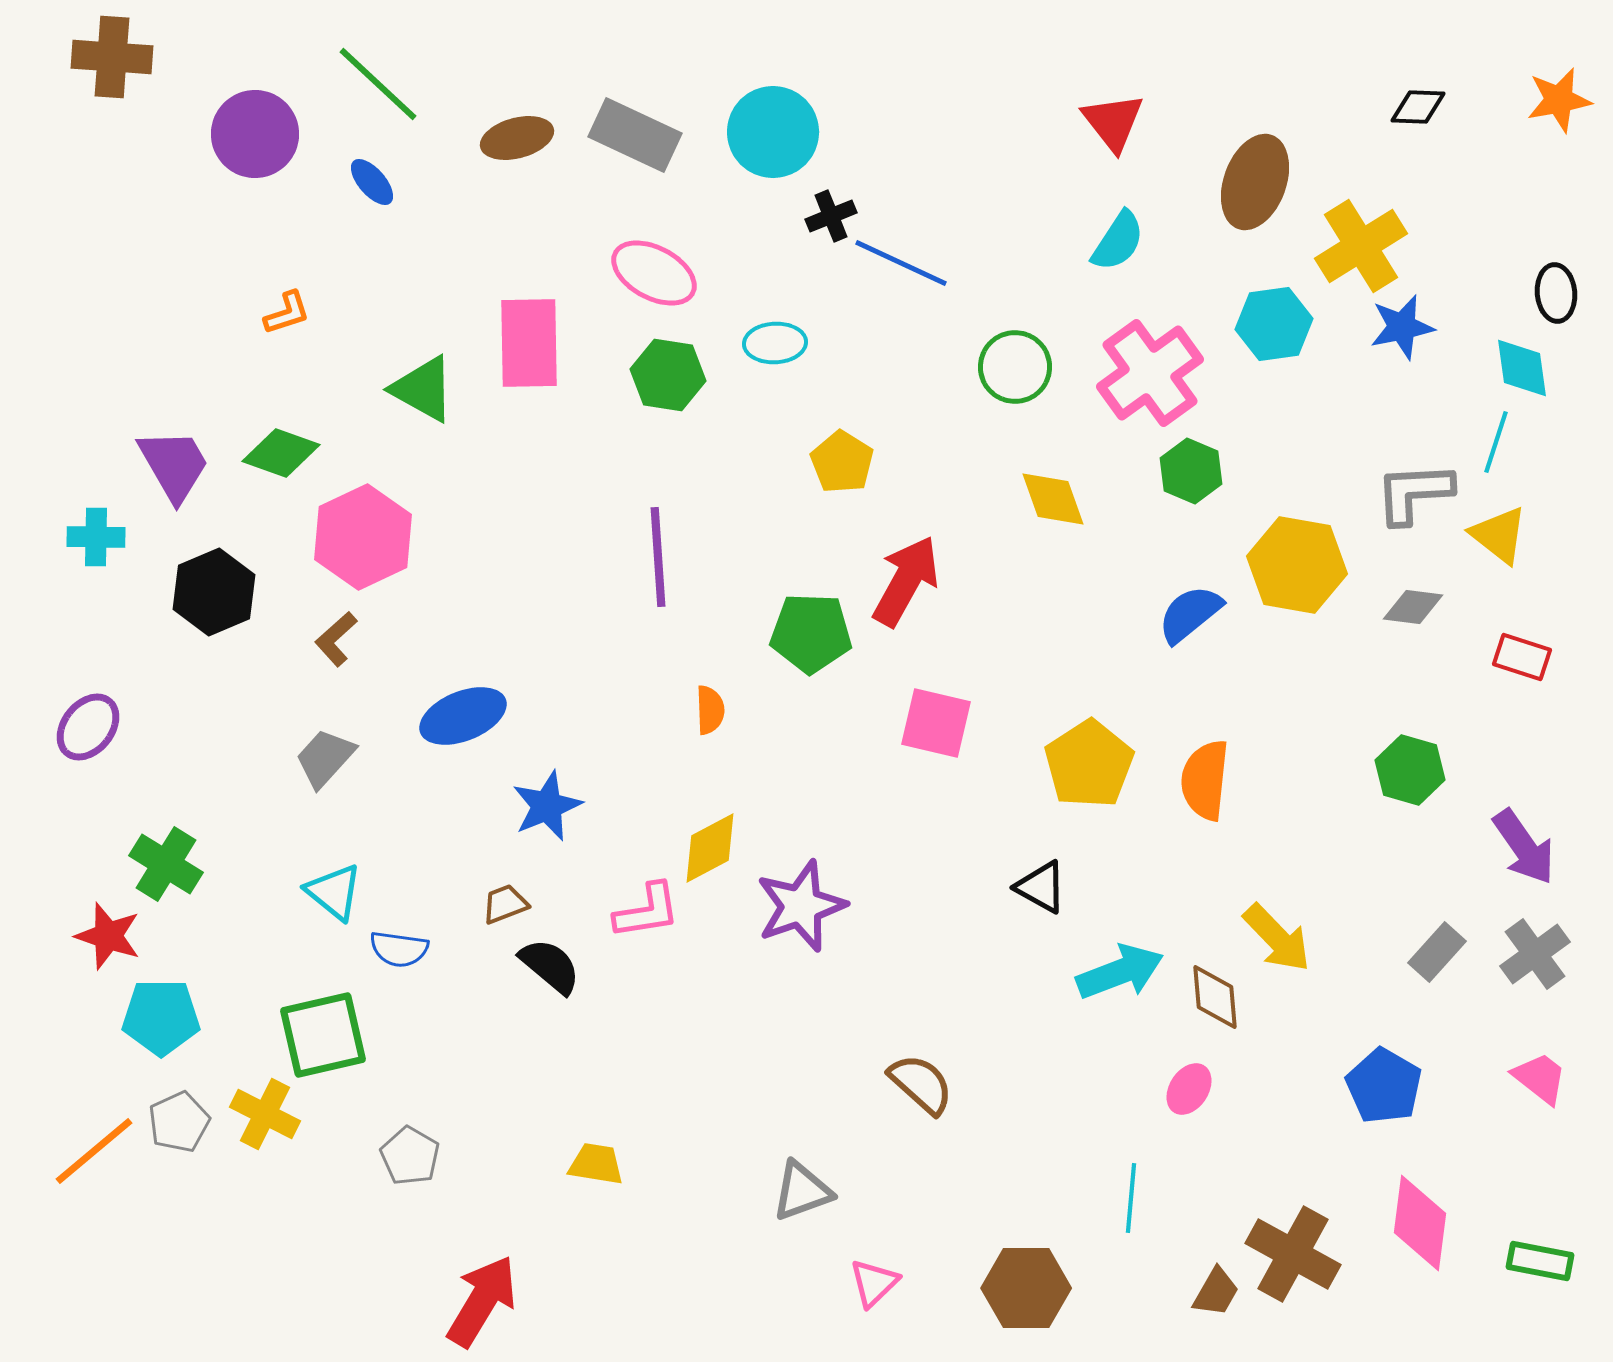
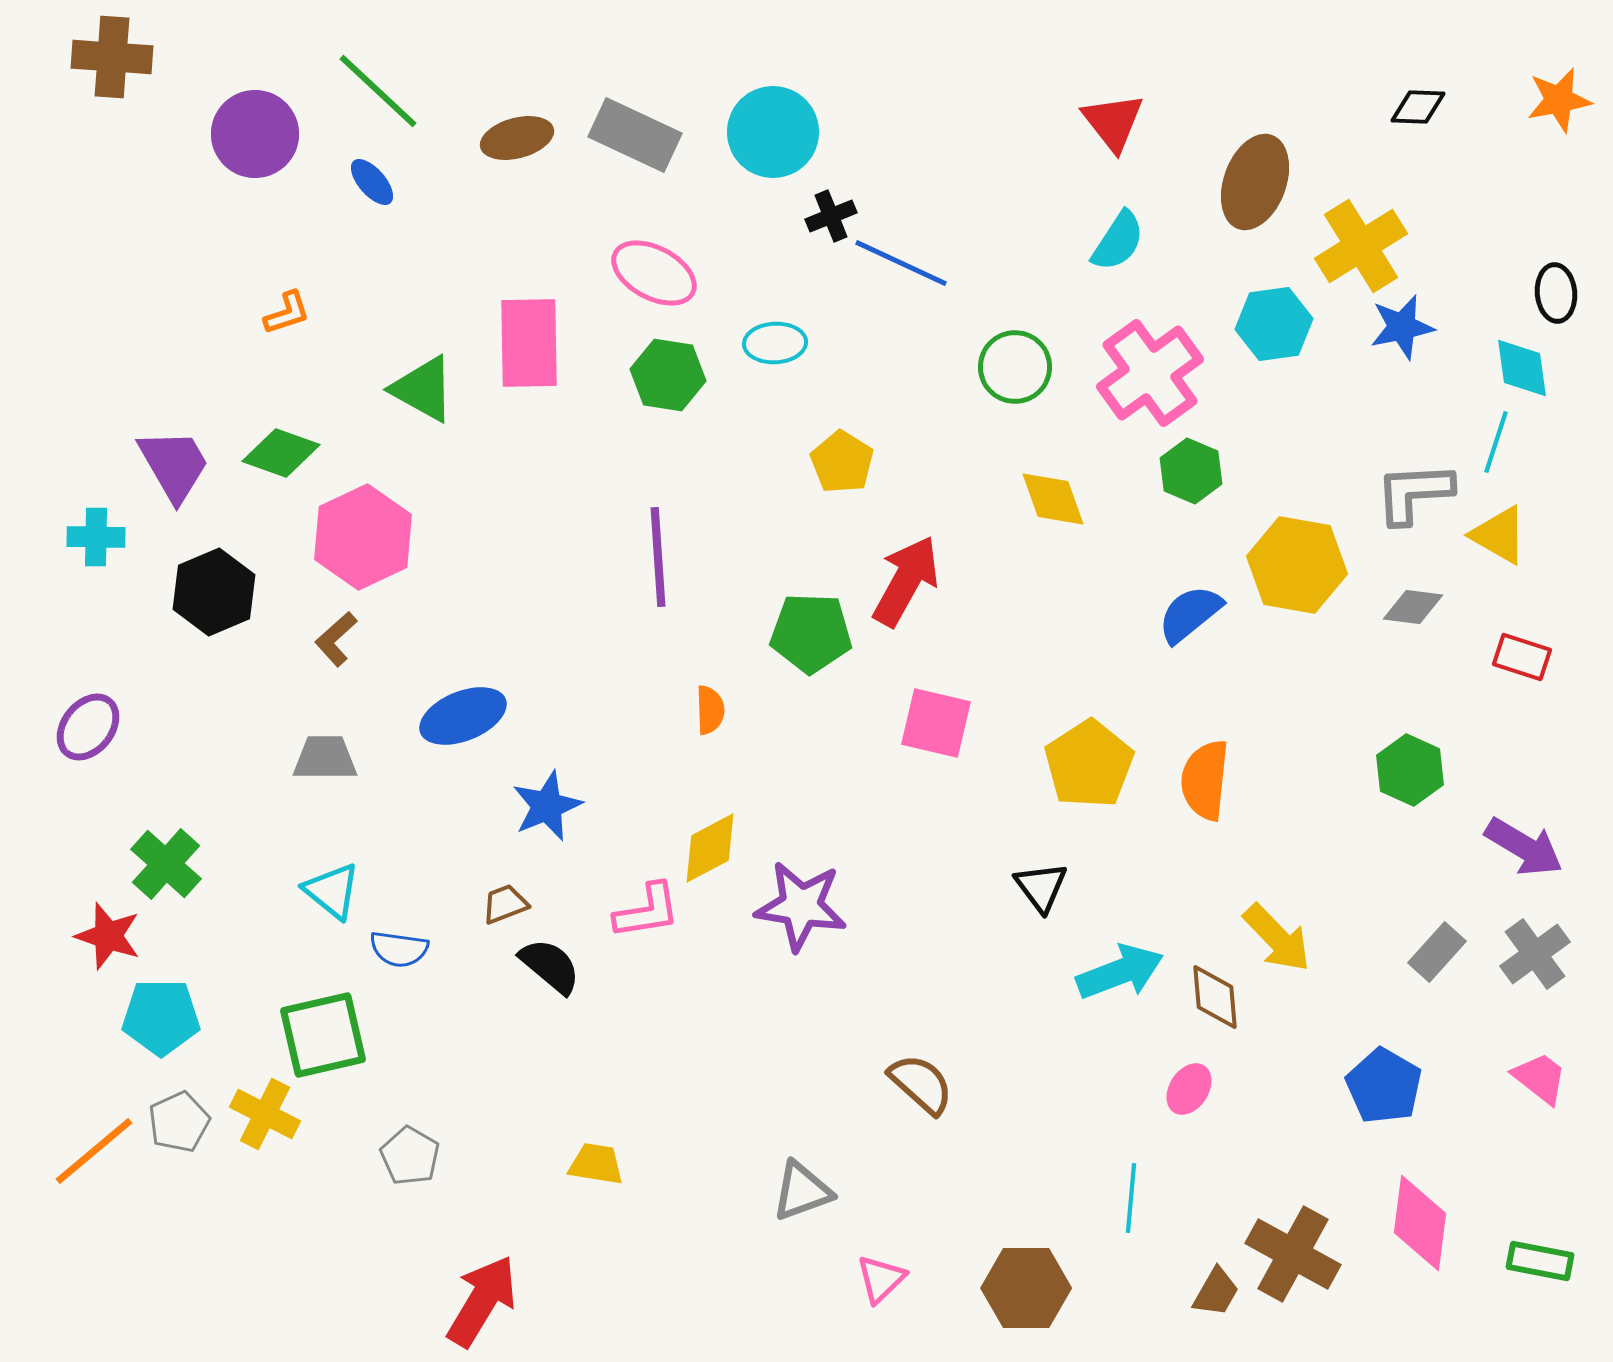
green line at (378, 84): moved 7 px down
yellow triangle at (1499, 535): rotated 8 degrees counterclockwise
gray trapezoid at (325, 758): rotated 48 degrees clockwise
green hexagon at (1410, 770): rotated 8 degrees clockwise
purple arrow at (1524, 847): rotated 24 degrees counterclockwise
green cross at (166, 864): rotated 10 degrees clockwise
black triangle at (1041, 887): rotated 24 degrees clockwise
cyan triangle at (334, 892): moved 2 px left, 1 px up
purple star at (801, 906): rotated 28 degrees clockwise
pink triangle at (874, 1283): moved 7 px right, 4 px up
